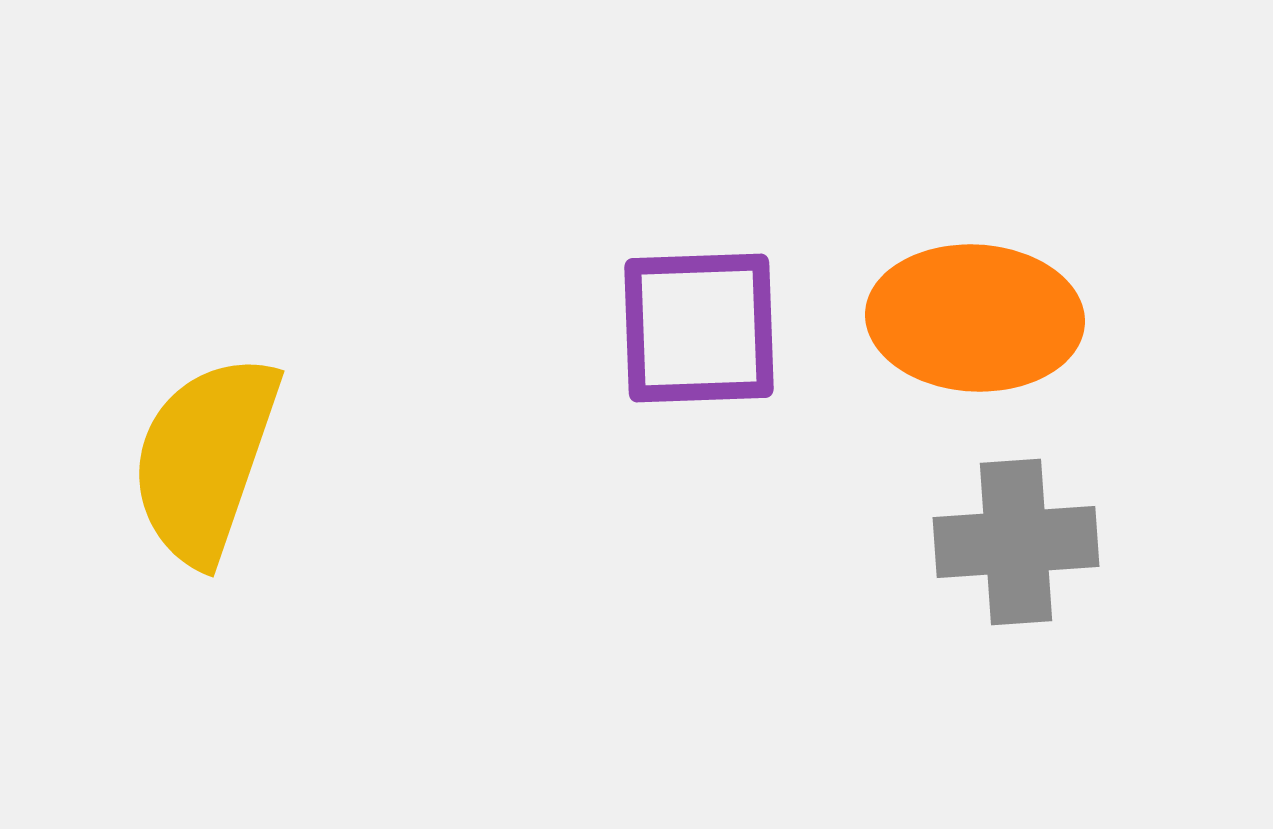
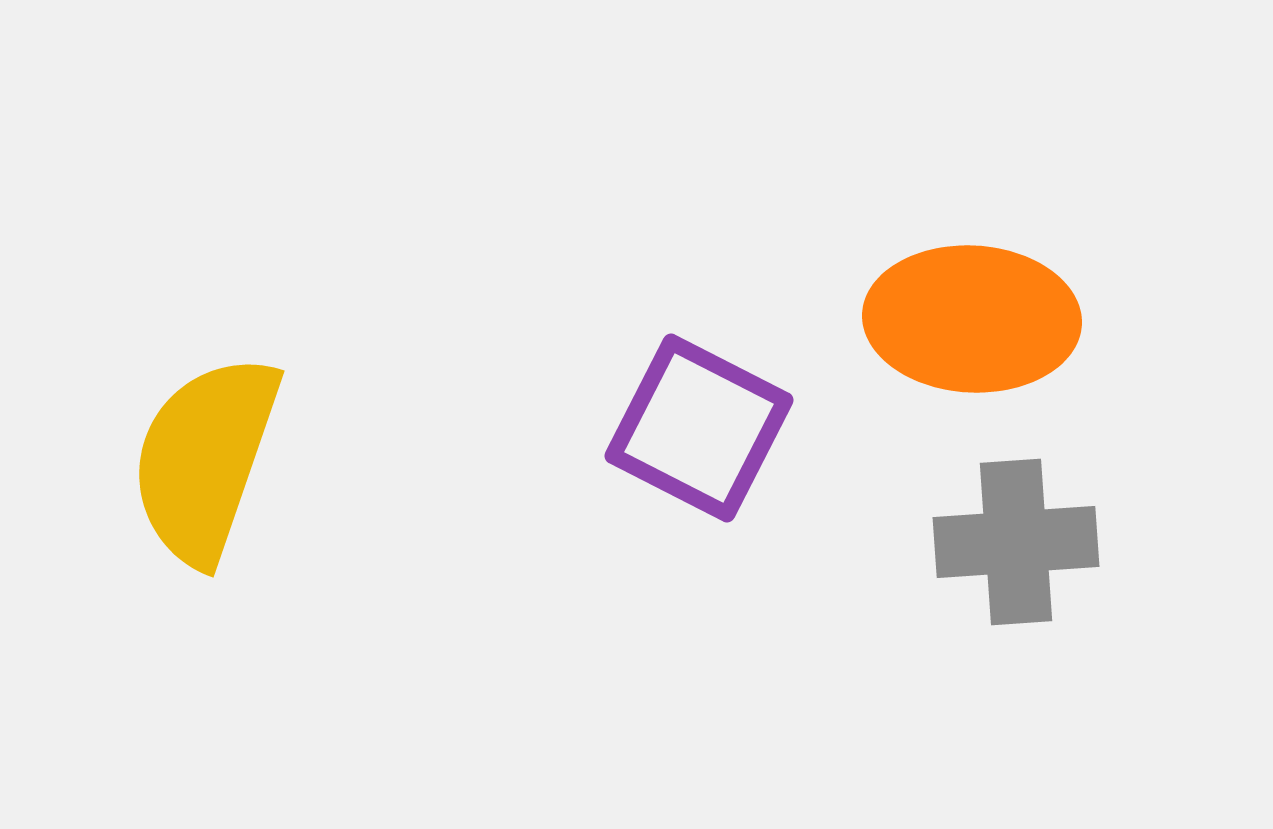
orange ellipse: moved 3 px left, 1 px down
purple square: moved 100 px down; rotated 29 degrees clockwise
